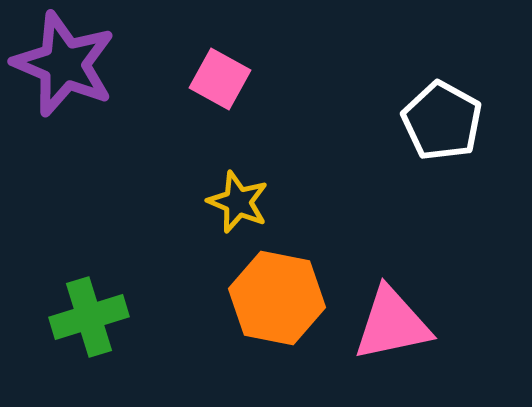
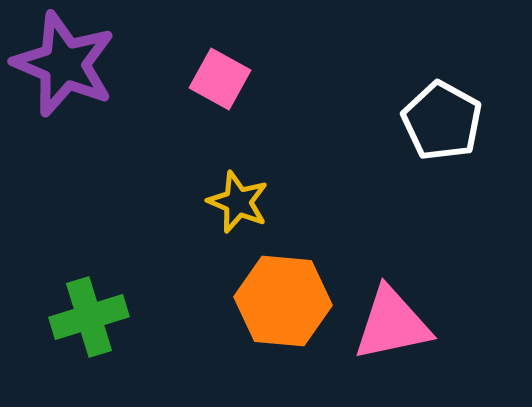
orange hexagon: moved 6 px right, 3 px down; rotated 6 degrees counterclockwise
